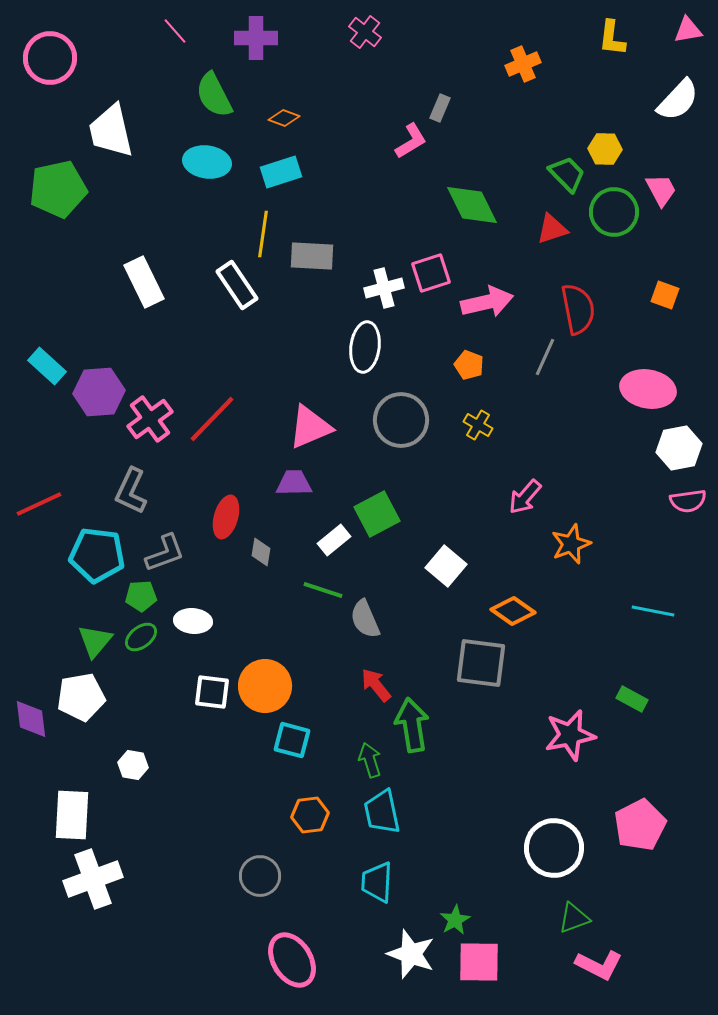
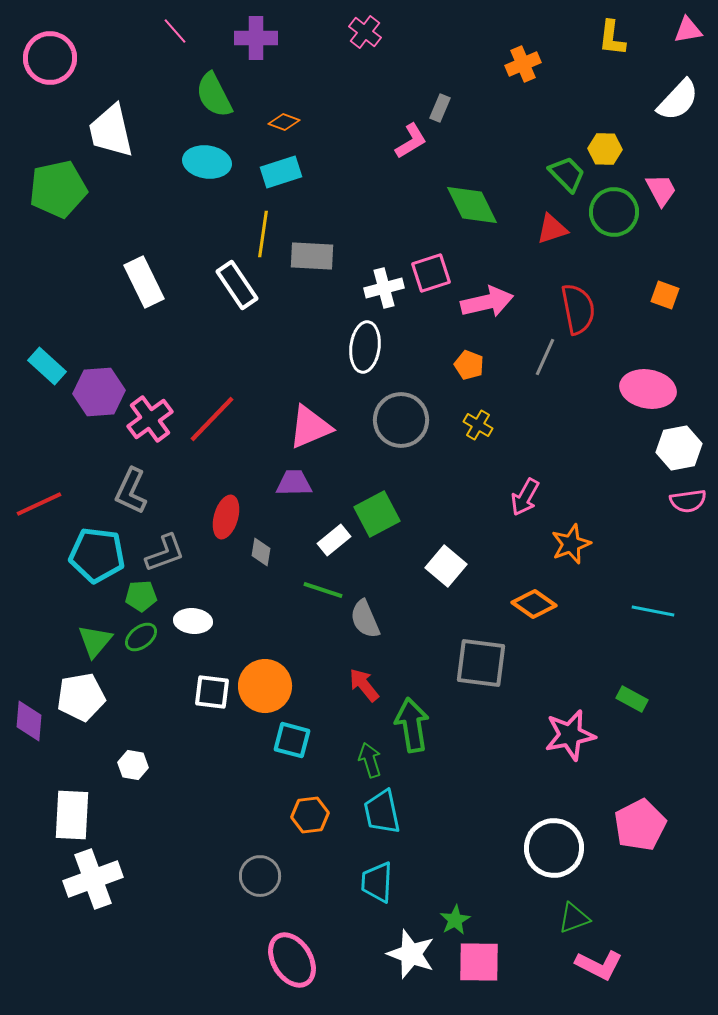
orange diamond at (284, 118): moved 4 px down
pink arrow at (525, 497): rotated 12 degrees counterclockwise
orange diamond at (513, 611): moved 21 px right, 7 px up
red arrow at (376, 685): moved 12 px left
purple diamond at (31, 719): moved 2 px left, 2 px down; rotated 12 degrees clockwise
